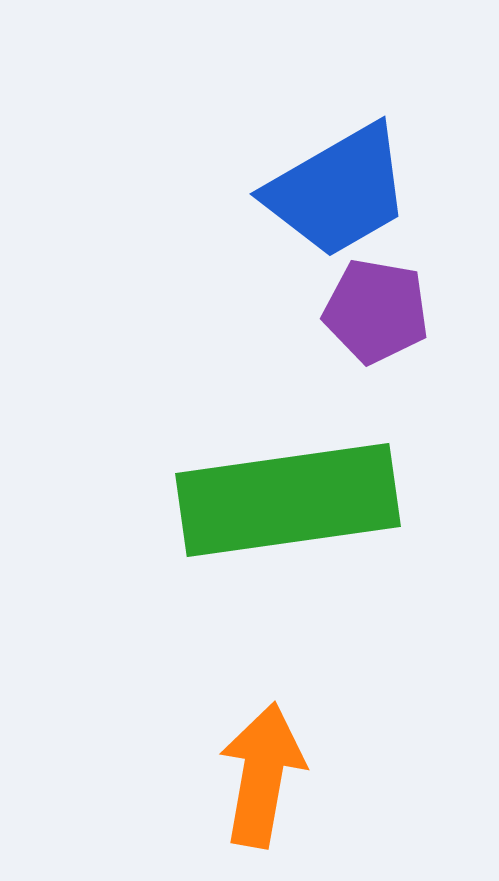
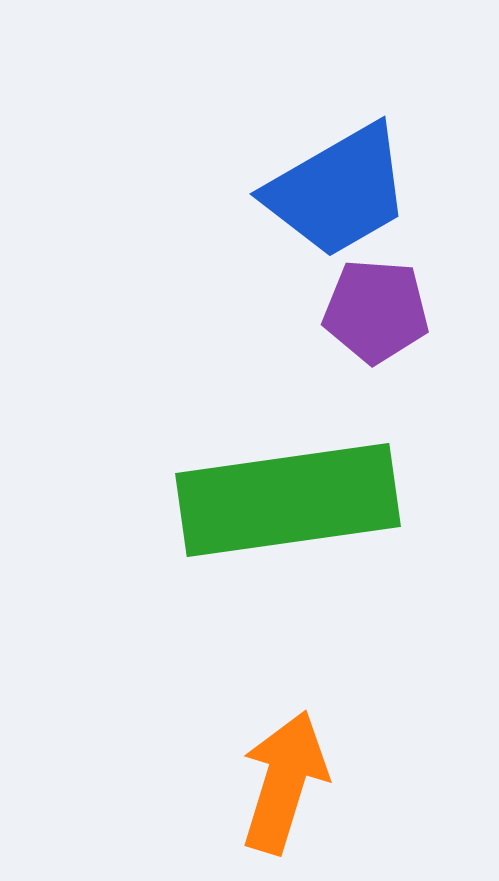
purple pentagon: rotated 6 degrees counterclockwise
orange arrow: moved 22 px right, 7 px down; rotated 7 degrees clockwise
